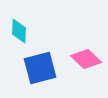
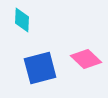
cyan diamond: moved 3 px right, 11 px up
